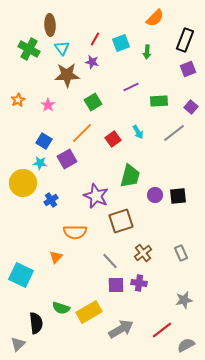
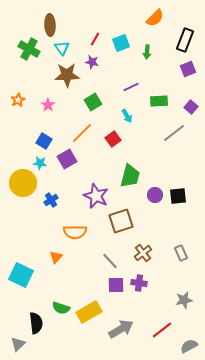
cyan arrow at (138, 132): moved 11 px left, 16 px up
gray semicircle at (186, 345): moved 3 px right, 1 px down
